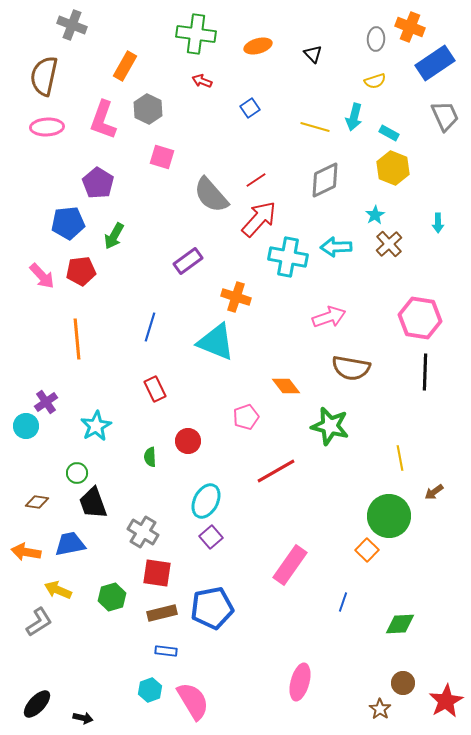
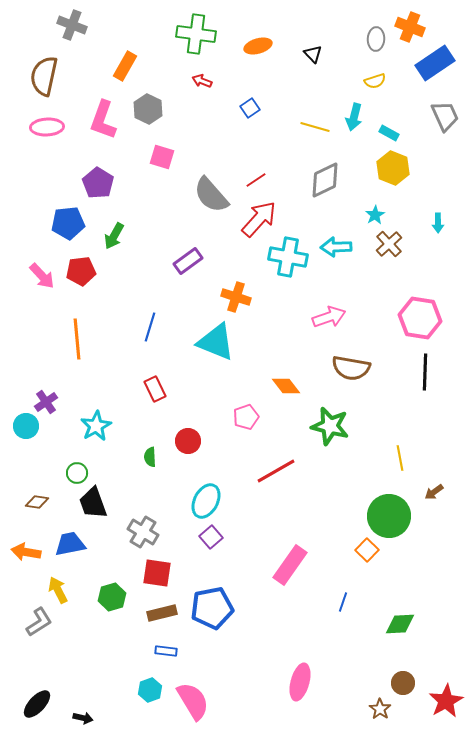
yellow arrow at (58, 590): rotated 40 degrees clockwise
